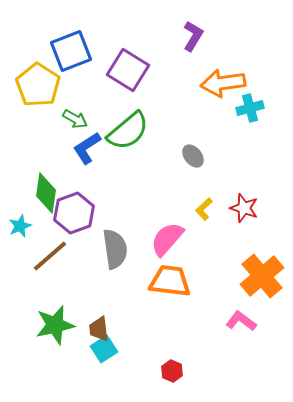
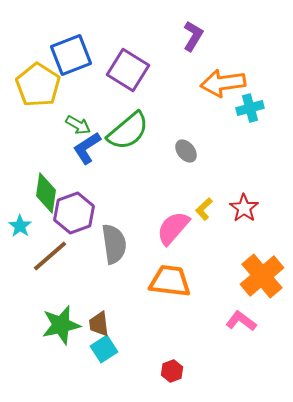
blue square: moved 4 px down
green arrow: moved 3 px right, 6 px down
gray ellipse: moved 7 px left, 5 px up
red star: rotated 16 degrees clockwise
cyan star: rotated 15 degrees counterclockwise
pink semicircle: moved 6 px right, 11 px up
gray semicircle: moved 1 px left, 5 px up
green star: moved 6 px right
brown trapezoid: moved 5 px up
red hexagon: rotated 15 degrees clockwise
